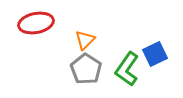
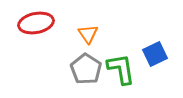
orange triangle: moved 3 px right, 6 px up; rotated 20 degrees counterclockwise
green L-shape: moved 6 px left; rotated 136 degrees clockwise
